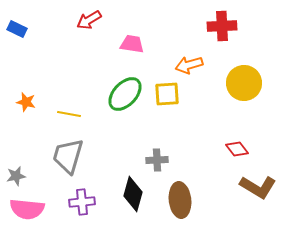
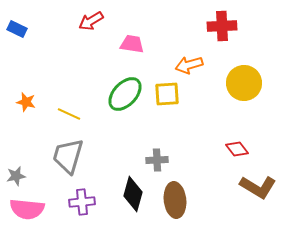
red arrow: moved 2 px right, 1 px down
yellow line: rotated 15 degrees clockwise
brown ellipse: moved 5 px left
